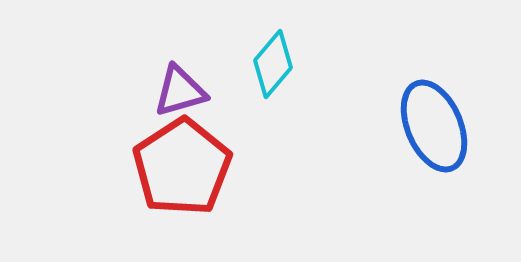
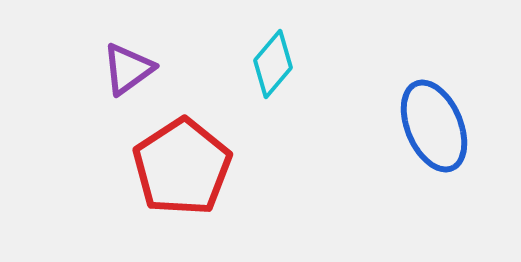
purple triangle: moved 52 px left, 22 px up; rotated 20 degrees counterclockwise
